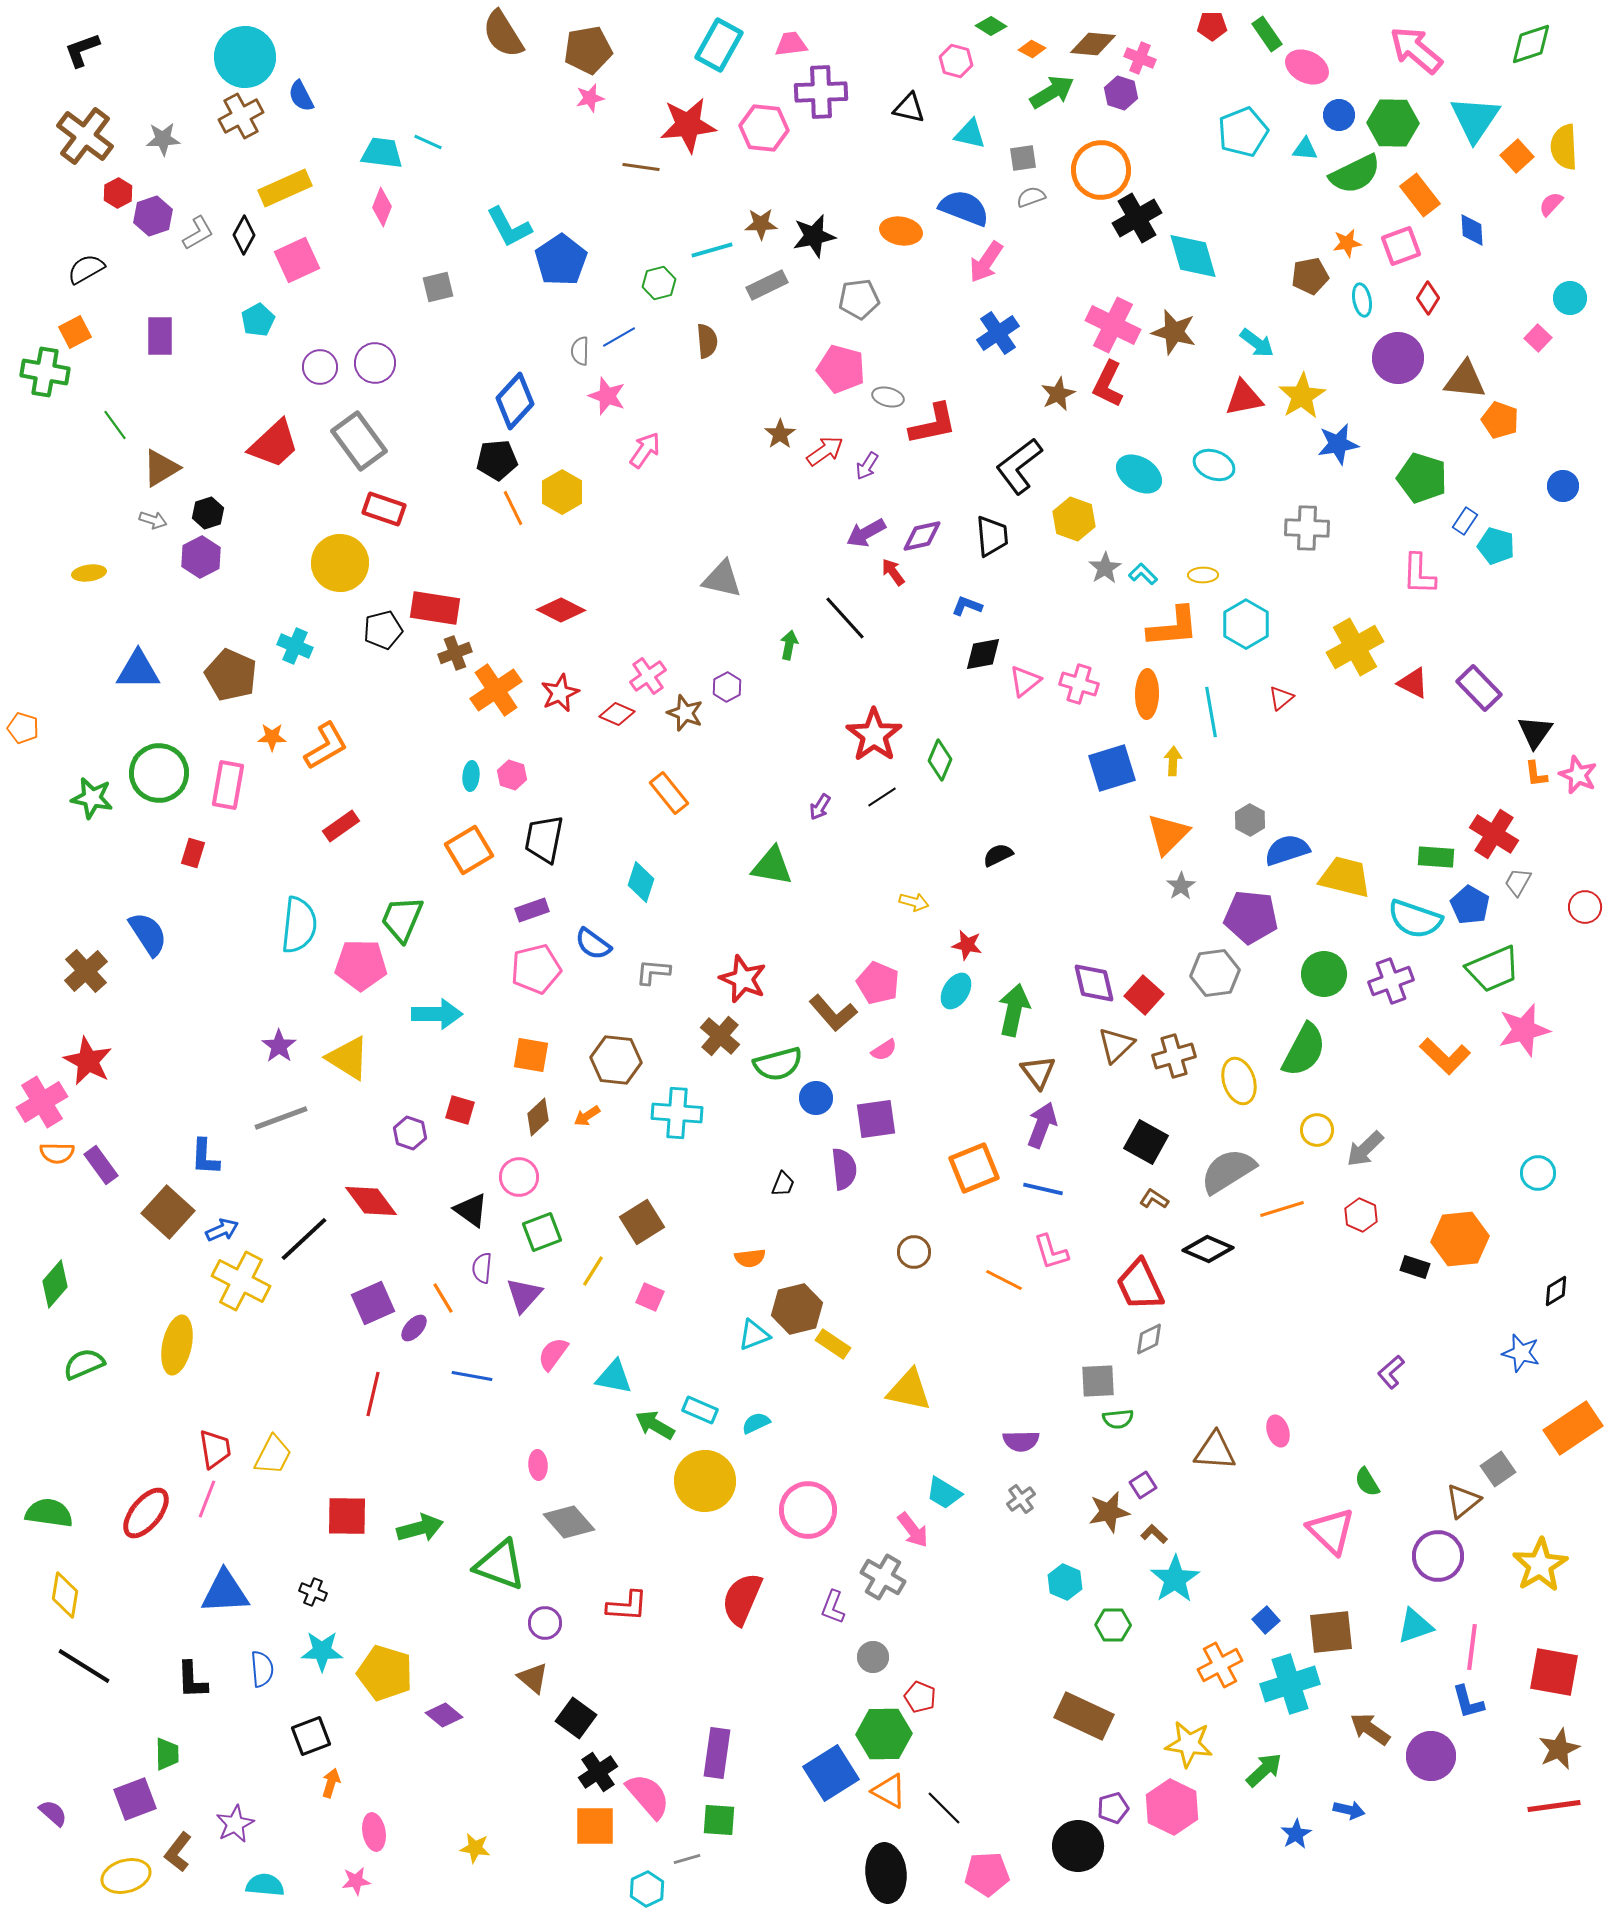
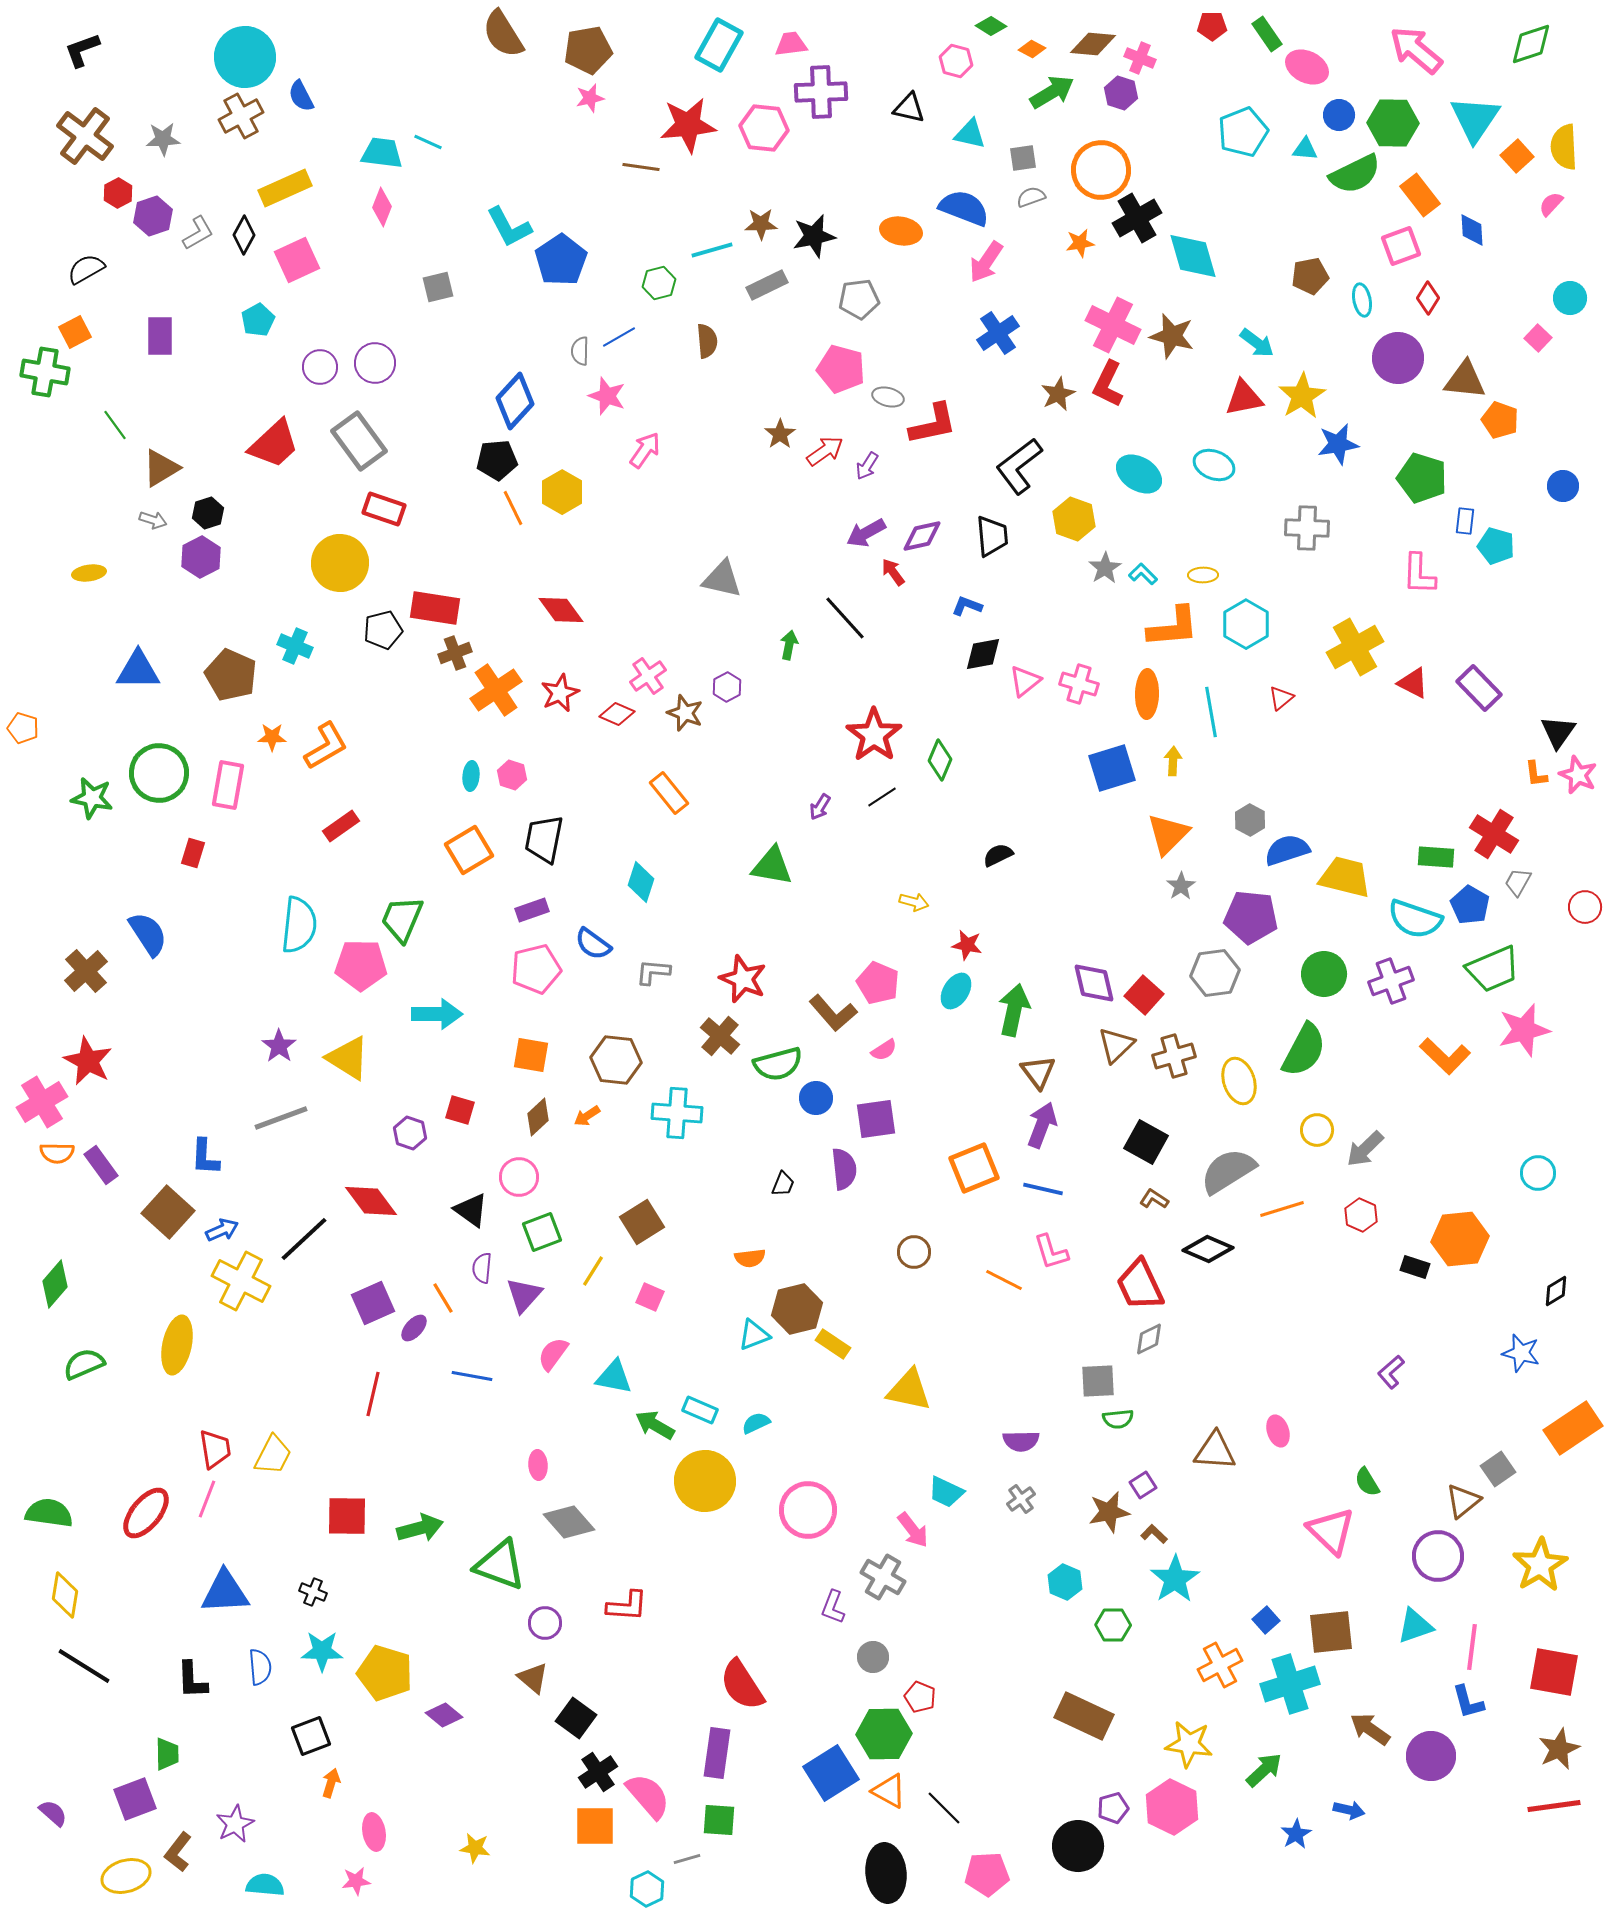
orange star at (1347, 243): moved 267 px left
brown star at (1174, 332): moved 2 px left, 4 px down
blue rectangle at (1465, 521): rotated 28 degrees counterclockwise
red diamond at (561, 610): rotated 27 degrees clockwise
black triangle at (1535, 732): moved 23 px right
cyan trapezoid at (944, 1493): moved 2 px right, 1 px up; rotated 6 degrees counterclockwise
red semicircle at (742, 1599): moved 86 px down; rotated 56 degrees counterclockwise
blue semicircle at (262, 1669): moved 2 px left, 2 px up
